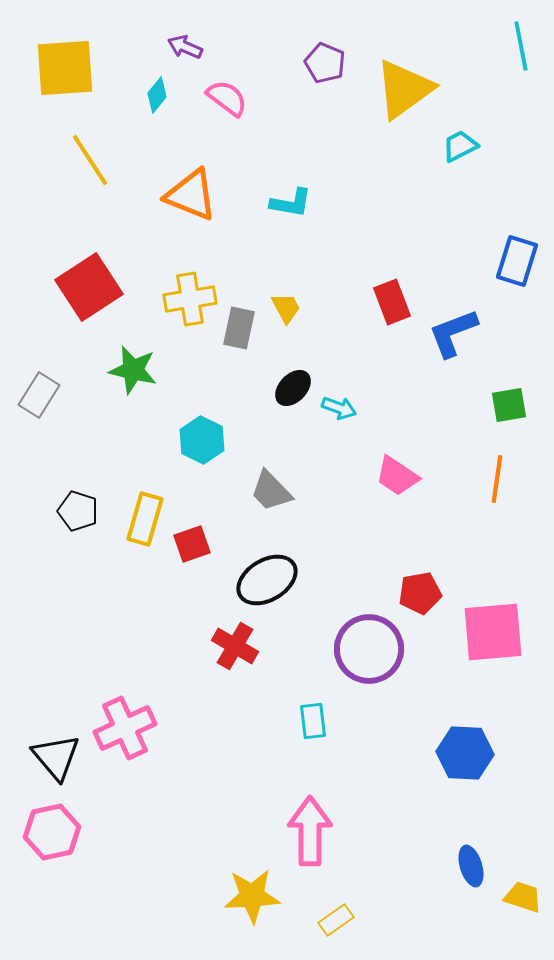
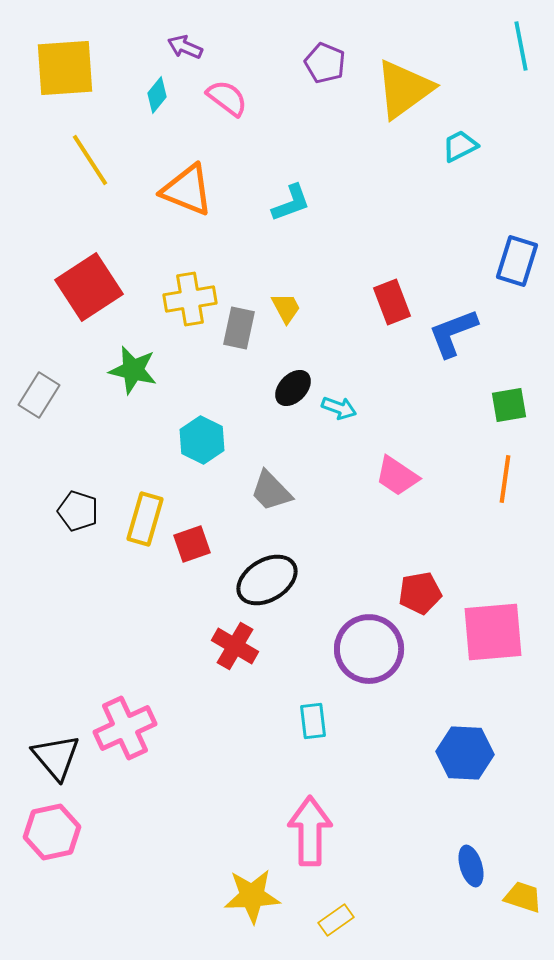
orange triangle at (191, 195): moved 4 px left, 5 px up
cyan L-shape at (291, 203): rotated 30 degrees counterclockwise
orange line at (497, 479): moved 8 px right
